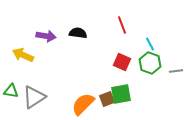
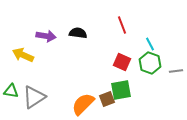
green square: moved 4 px up
